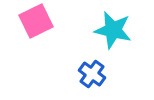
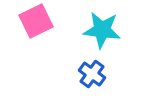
cyan star: moved 11 px left; rotated 6 degrees counterclockwise
